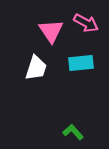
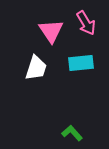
pink arrow: rotated 30 degrees clockwise
green L-shape: moved 1 px left, 1 px down
